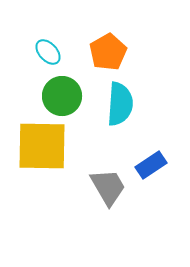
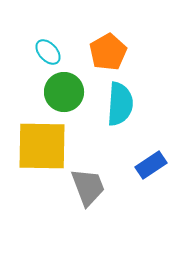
green circle: moved 2 px right, 4 px up
gray trapezoid: moved 20 px left; rotated 9 degrees clockwise
